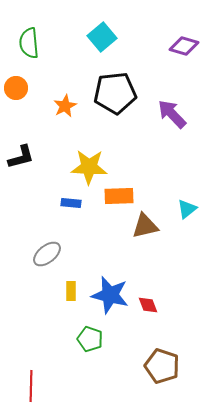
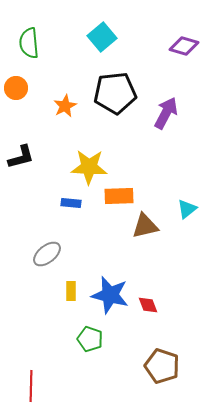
purple arrow: moved 6 px left, 1 px up; rotated 72 degrees clockwise
